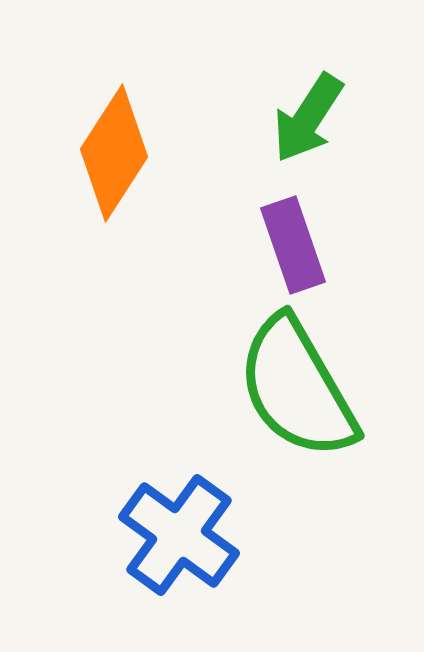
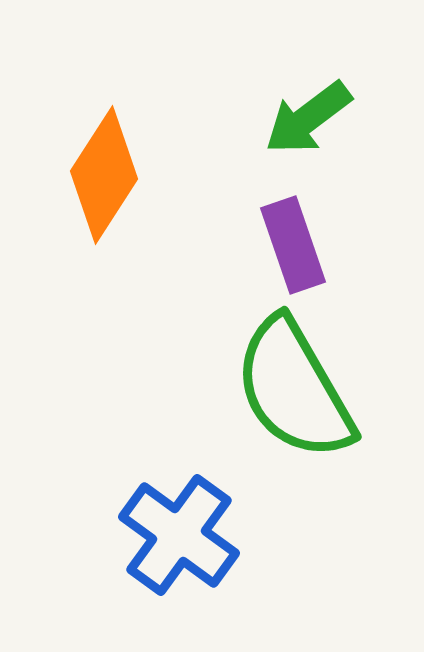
green arrow: rotated 20 degrees clockwise
orange diamond: moved 10 px left, 22 px down
green semicircle: moved 3 px left, 1 px down
